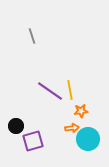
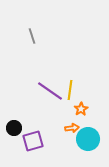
yellow line: rotated 18 degrees clockwise
orange star: moved 2 px up; rotated 24 degrees counterclockwise
black circle: moved 2 px left, 2 px down
